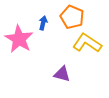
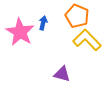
orange pentagon: moved 5 px right, 1 px up
pink star: moved 1 px right, 7 px up
yellow L-shape: moved 3 px up; rotated 12 degrees clockwise
